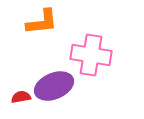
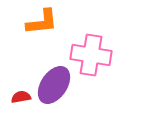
purple ellipse: moved 1 px up; rotated 33 degrees counterclockwise
